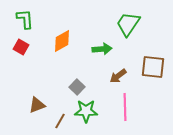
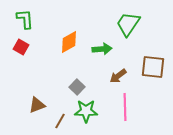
orange diamond: moved 7 px right, 1 px down
